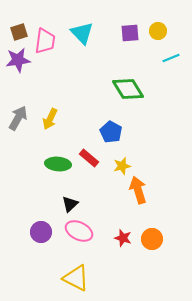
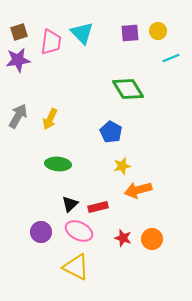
pink trapezoid: moved 6 px right, 1 px down
gray arrow: moved 2 px up
red rectangle: moved 9 px right, 49 px down; rotated 54 degrees counterclockwise
orange arrow: rotated 88 degrees counterclockwise
yellow triangle: moved 11 px up
